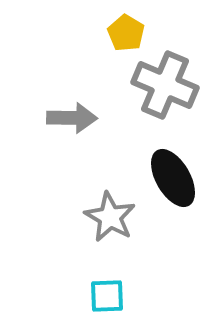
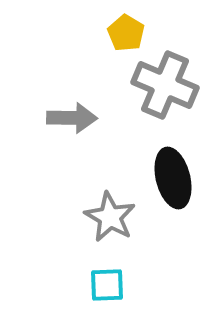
black ellipse: rotated 16 degrees clockwise
cyan square: moved 11 px up
